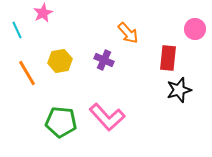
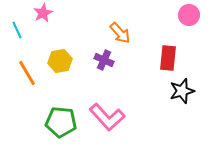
pink circle: moved 6 px left, 14 px up
orange arrow: moved 8 px left
black star: moved 3 px right, 1 px down
